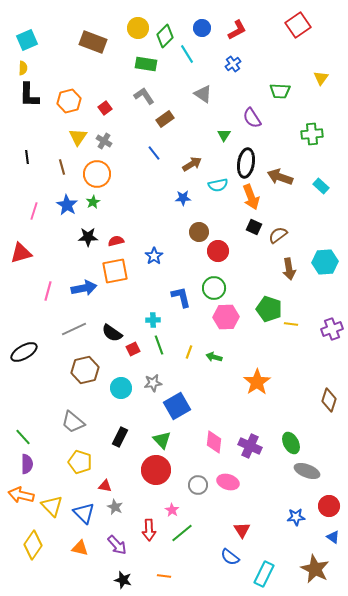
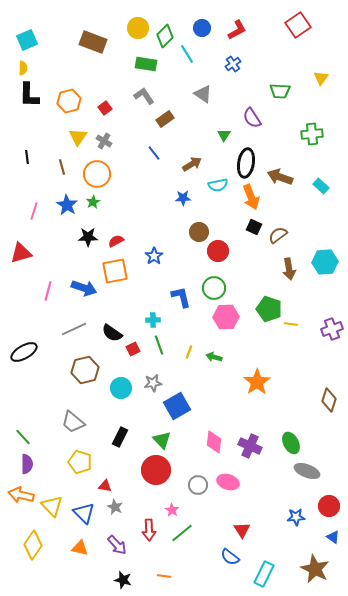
red semicircle at (116, 241): rotated 14 degrees counterclockwise
blue arrow at (84, 288): rotated 30 degrees clockwise
